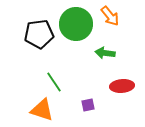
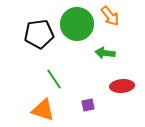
green circle: moved 1 px right
green line: moved 3 px up
orange triangle: moved 1 px right
